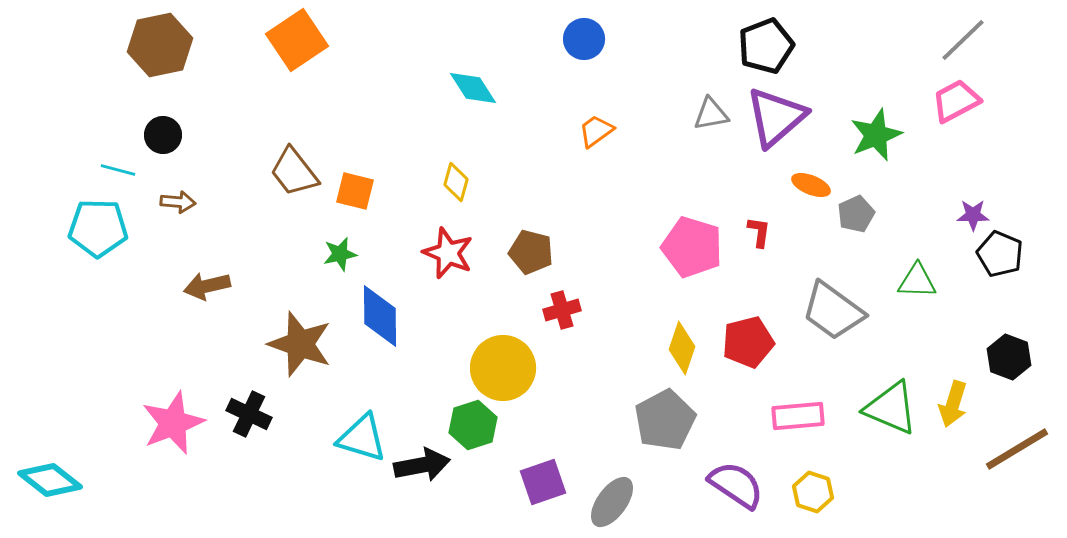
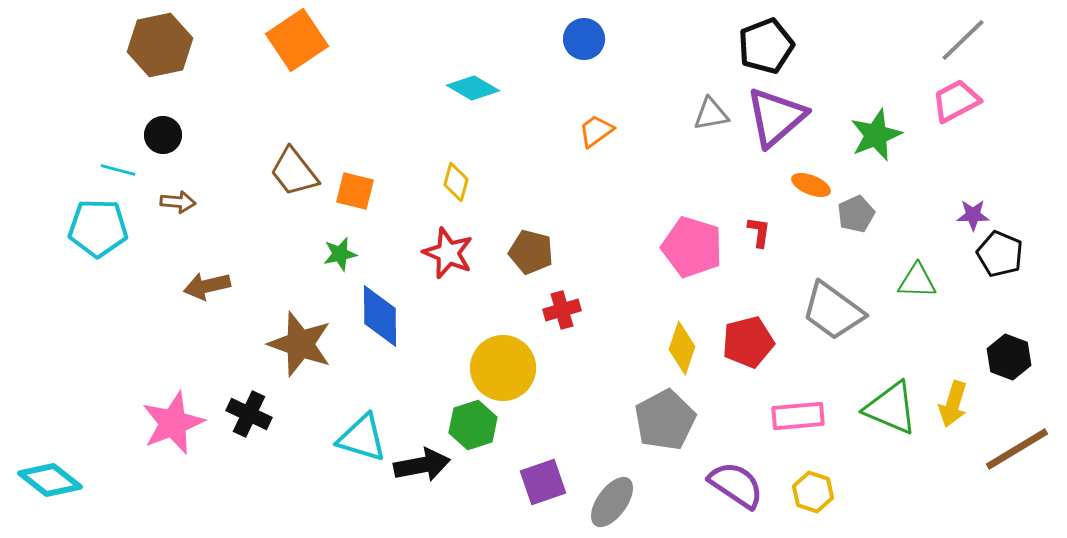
cyan diamond at (473, 88): rotated 27 degrees counterclockwise
